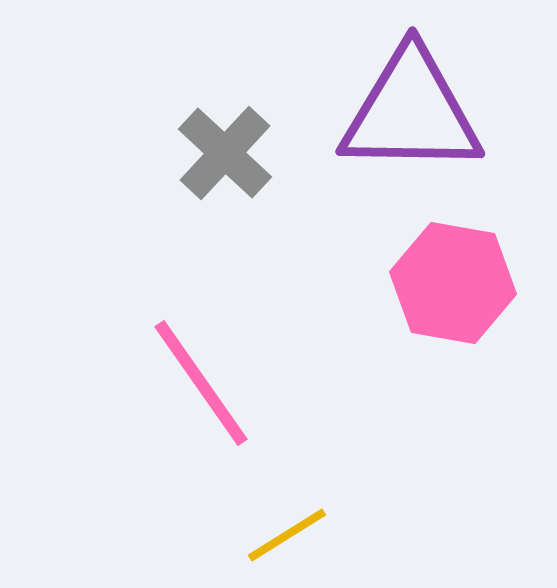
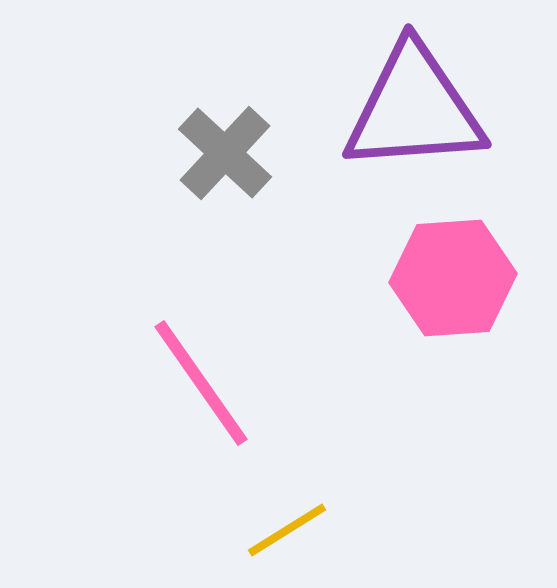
purple triangle: moved 3 px right, 3 px up; rotated 5 degrees counterclockwise
pink hexagon: moved 5 px up; rotated 14 degrees counterclockwise
yellow line: moved 5 px up
